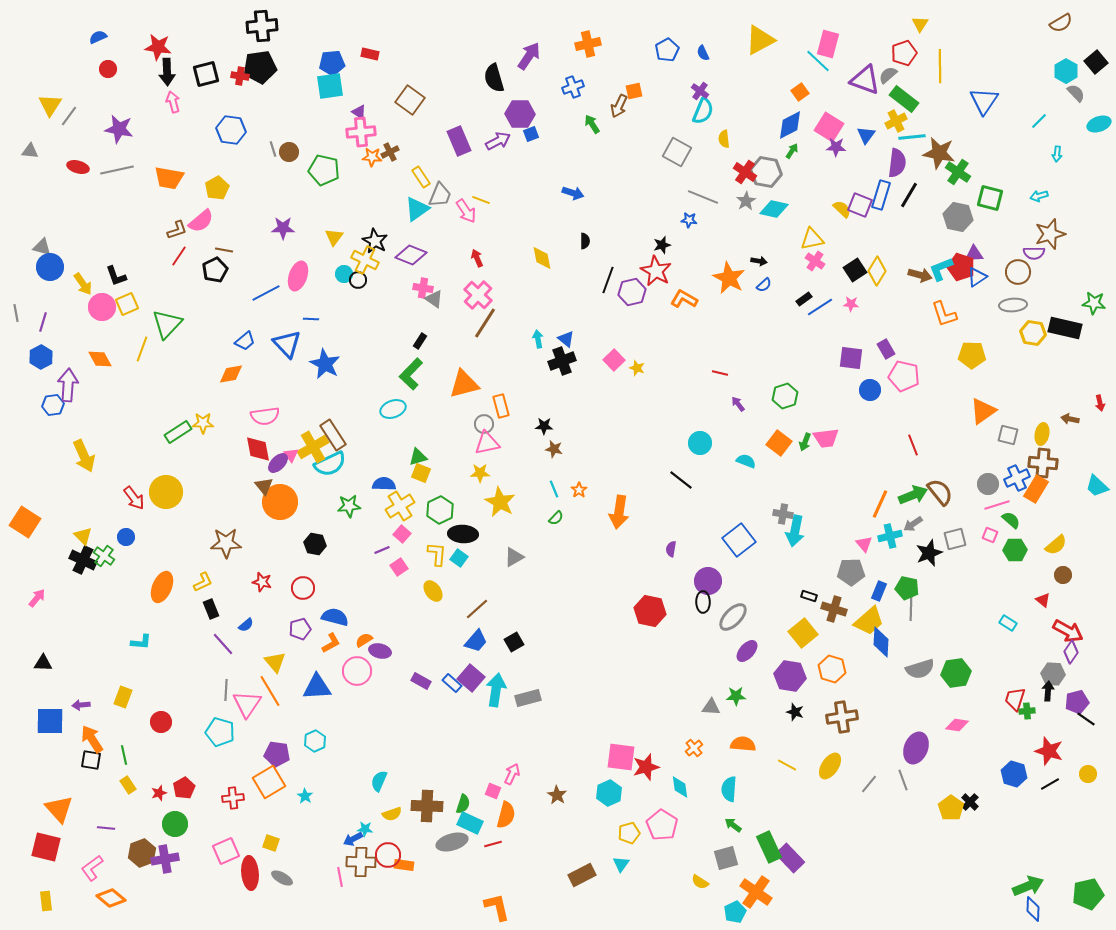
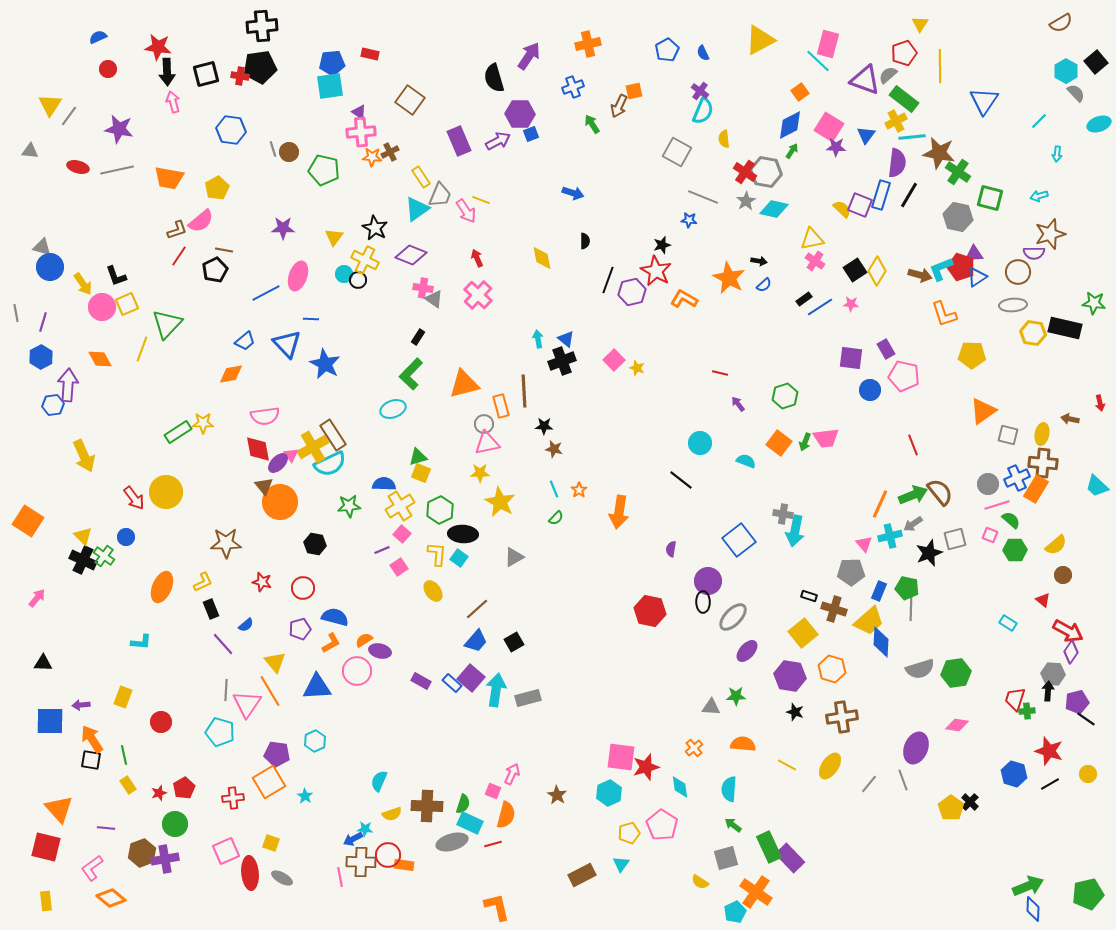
black star at (375, 241): moved 13 px up
brown line at (485, 323): moved 39 px right, 68 px down; rotated 36 degrees counterclockwise
black rectangle at (420, 341): moved 2 px left, 4 px up
orange square at (25, 522): moved 3 px right, 1 px up
